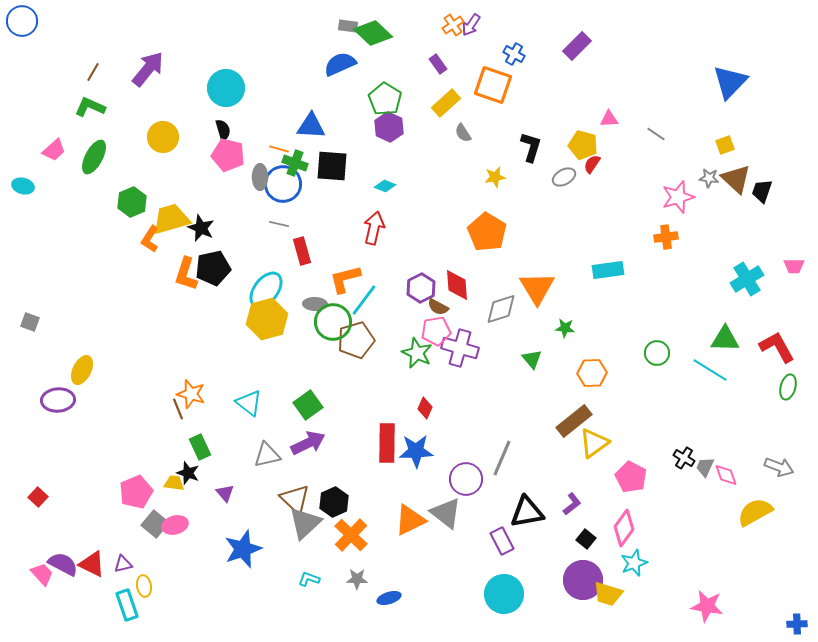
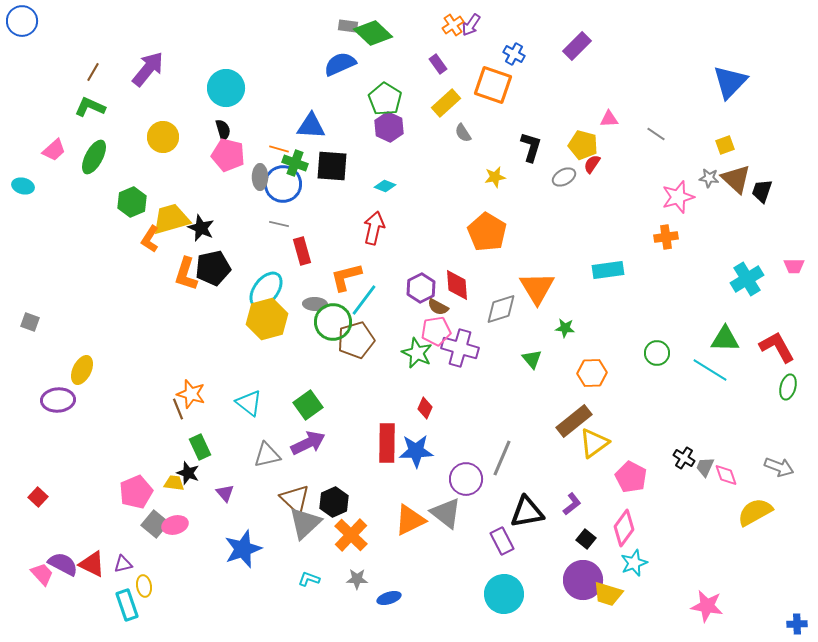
orange L-shape at (345, 279): moved 1 px right, 2 px up
